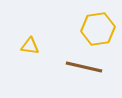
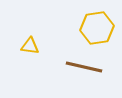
yellow hexagon: moved 1 px left, 1 px up
